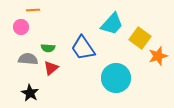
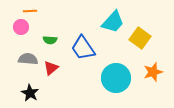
orange line: moved 3 px left, 1 px down
cyan trapezoid: moved 1 px right, 2 px up
green semicircle: moved 2 px right, 8 px up
orange star: moved 5 px left, 16 px down
